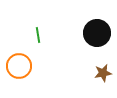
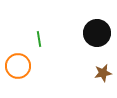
green line: moved 1 px right, 4 px down
orange circle: moved 1 px left
